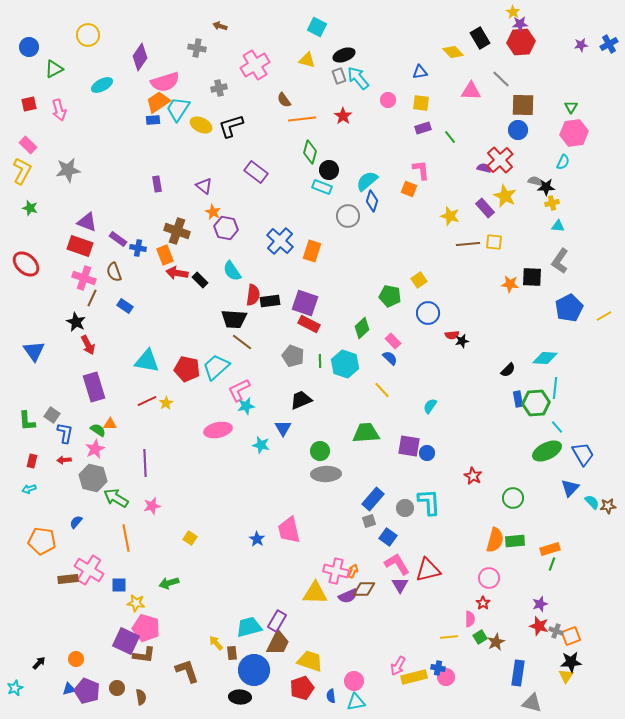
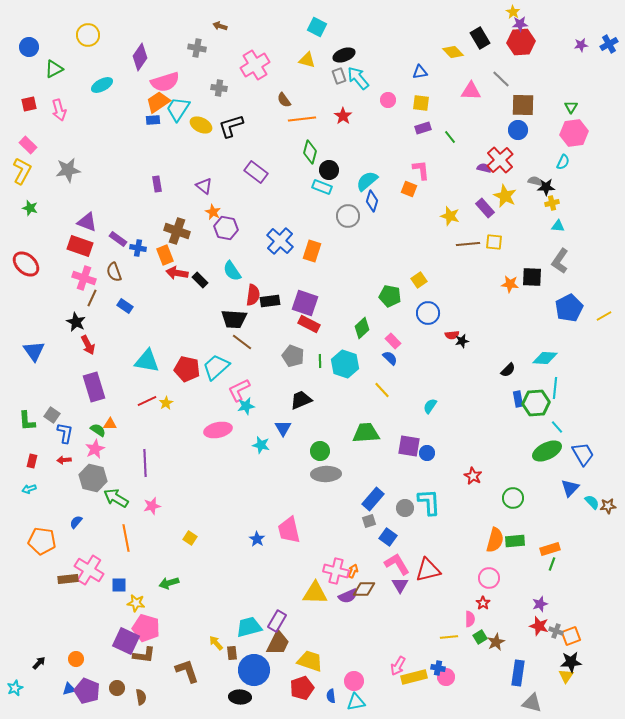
gray cross at (219, 88): rotated 21 degrees clockwise
